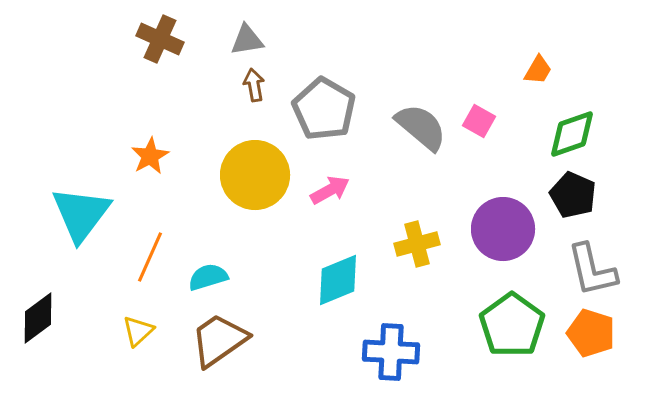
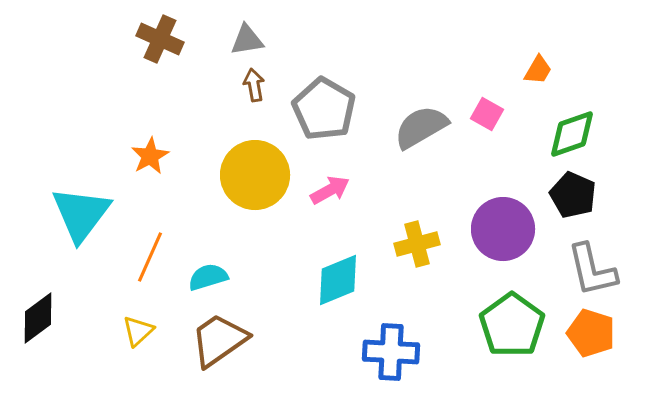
pink square: moved 8 px right, 7 px up
gray semicircle: rotated 70 degrees counterclockwise
